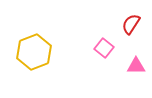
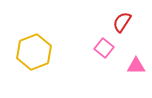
red semicircle: moved 9 px left, 2 px up
